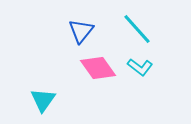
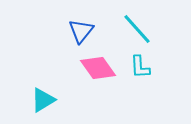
cyan L-shape: rotated 50 degrees clockwise
cyan triangle: rotated 24 degrees clockwise
